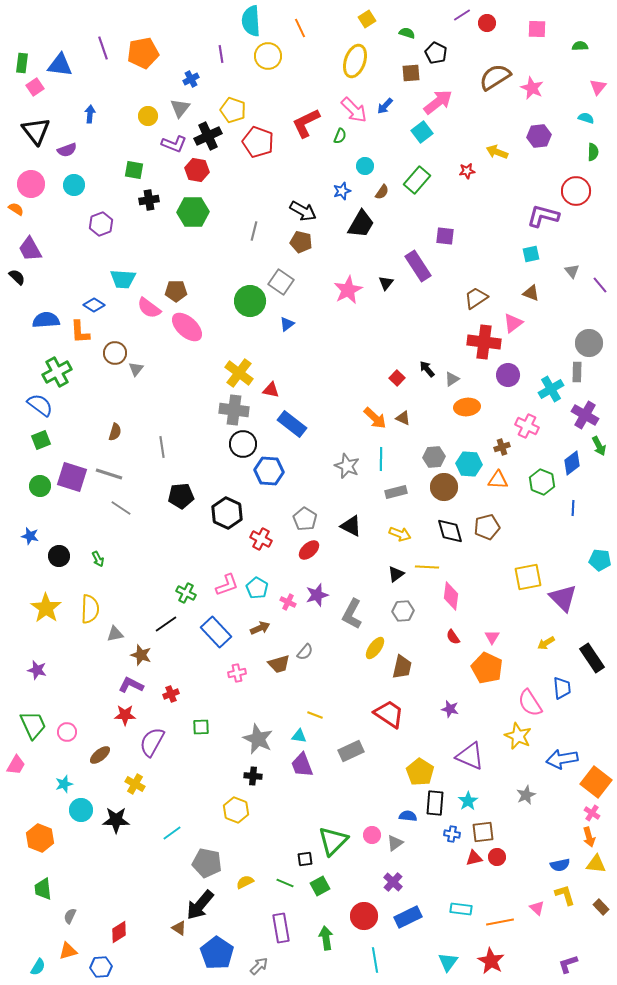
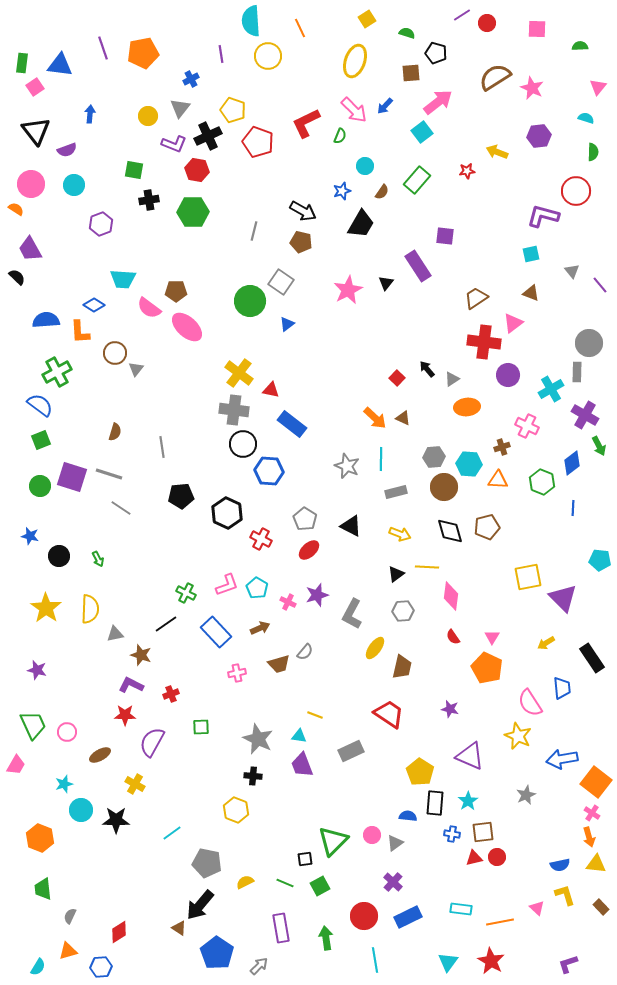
black pentagon at (436, 53): rotated 10 degrees counterclockwise
brown ellipse at (100, 755): rotated 10 degrees clockwise
